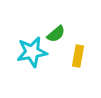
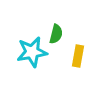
green semicircle: rotated 36 degrees counterclockwise
